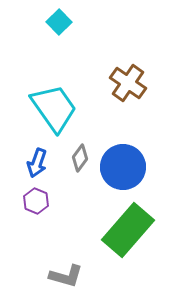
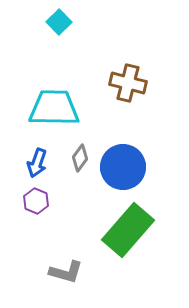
brown cross: rotated 21 degrees counterclockwise
cyan trapezoid: rotated 54 degrees counterclockwise
gray L-shape: moved 4 px up
